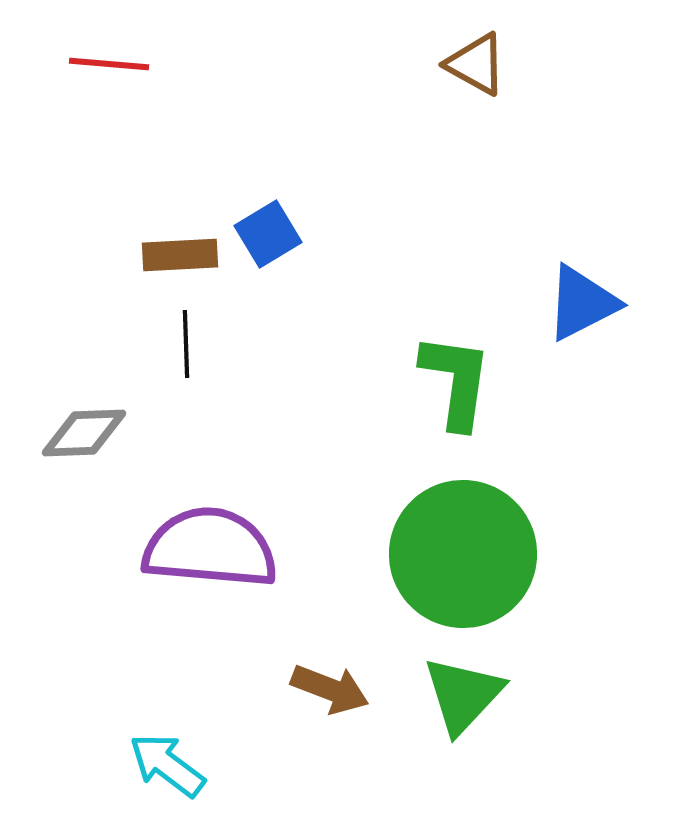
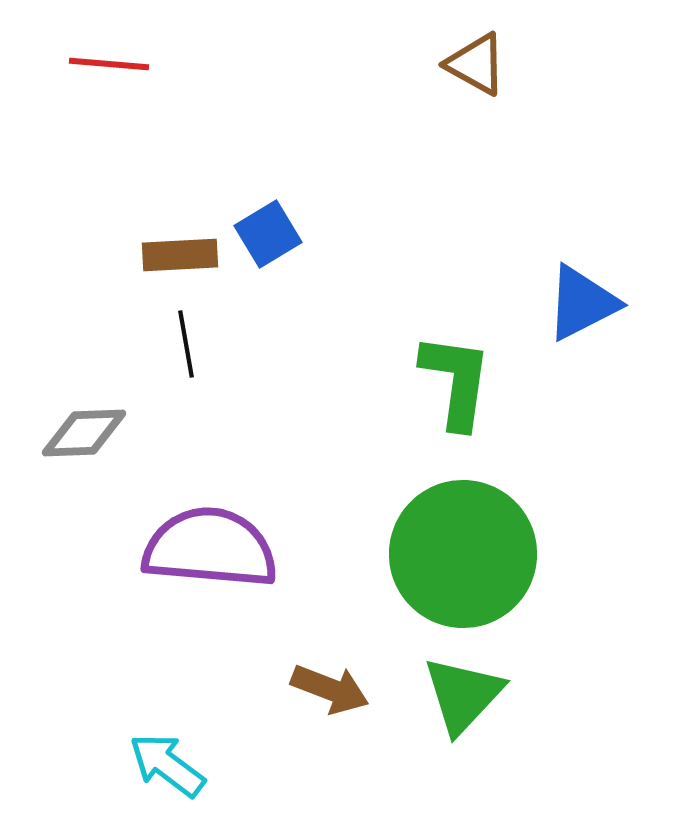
black line: rotated 8 degrees counterclockwise
